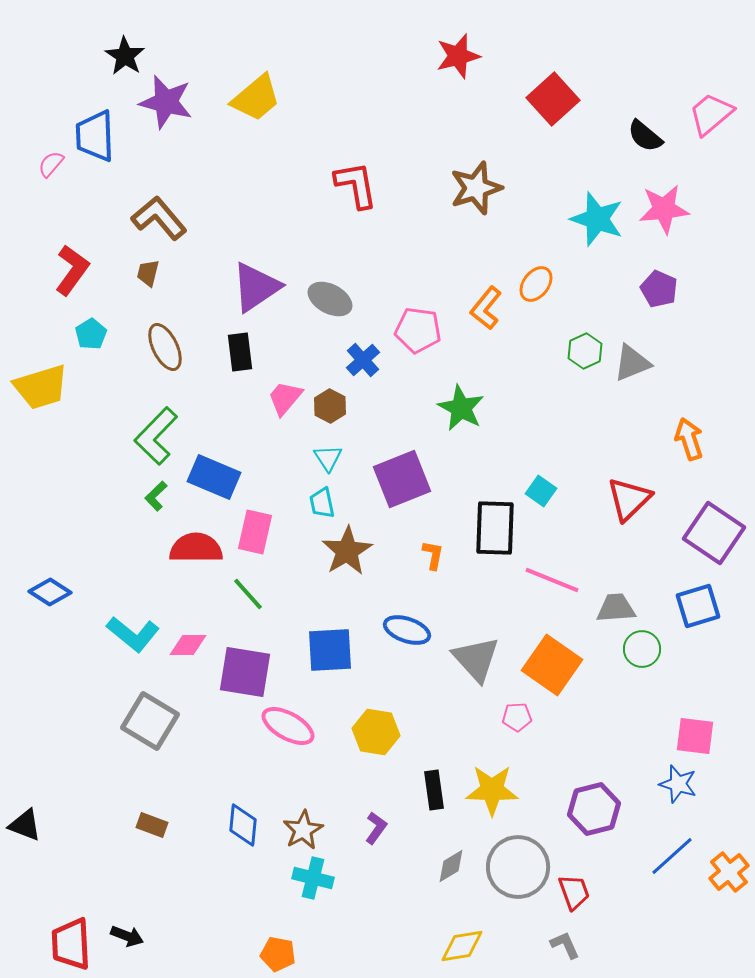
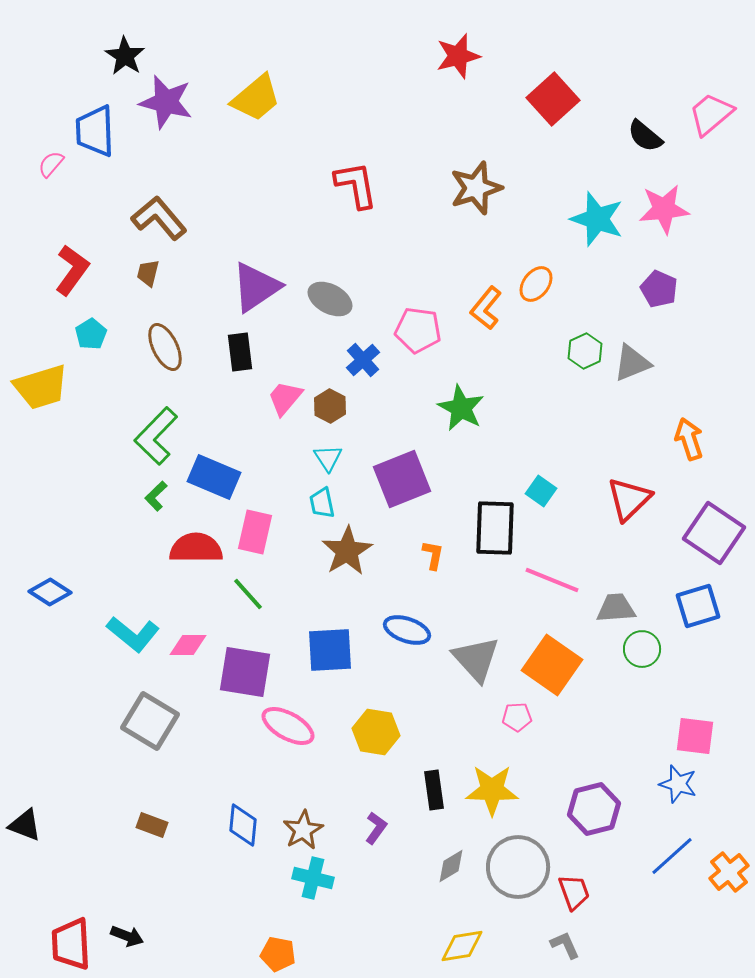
blue trapezoid at (95, 136): moved 5 px up
